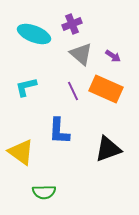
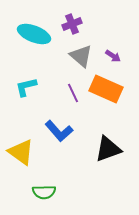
gray triangle: moved 2 px down
purple line: moved 2 px down
blue L-shape: rotated 44 degrees counterclockwise
